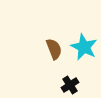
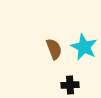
black cross: rotated 30 degrees clockwise
